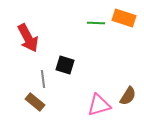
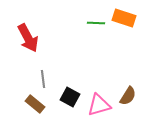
black square: moved 5 px right, 32 px down; rotated 12 degrees clockwise
brown rectangle: moved 2 px down
